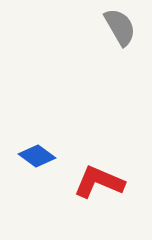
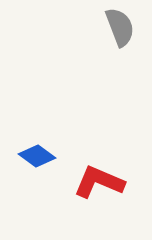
gray semicircle: rotated 9 degrees clockwise
